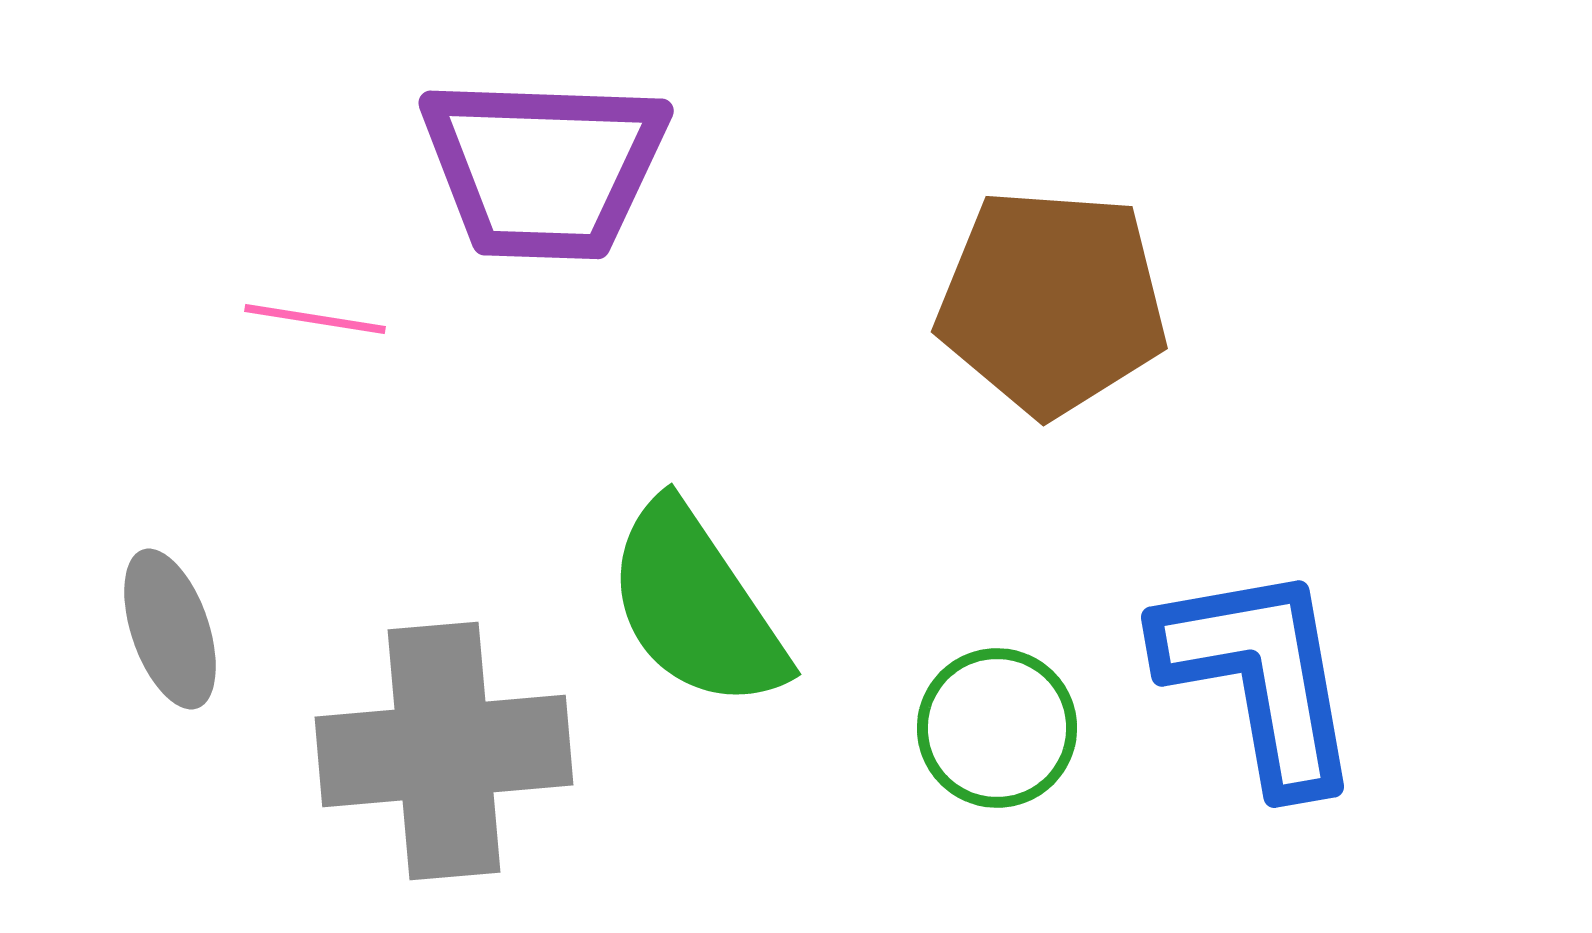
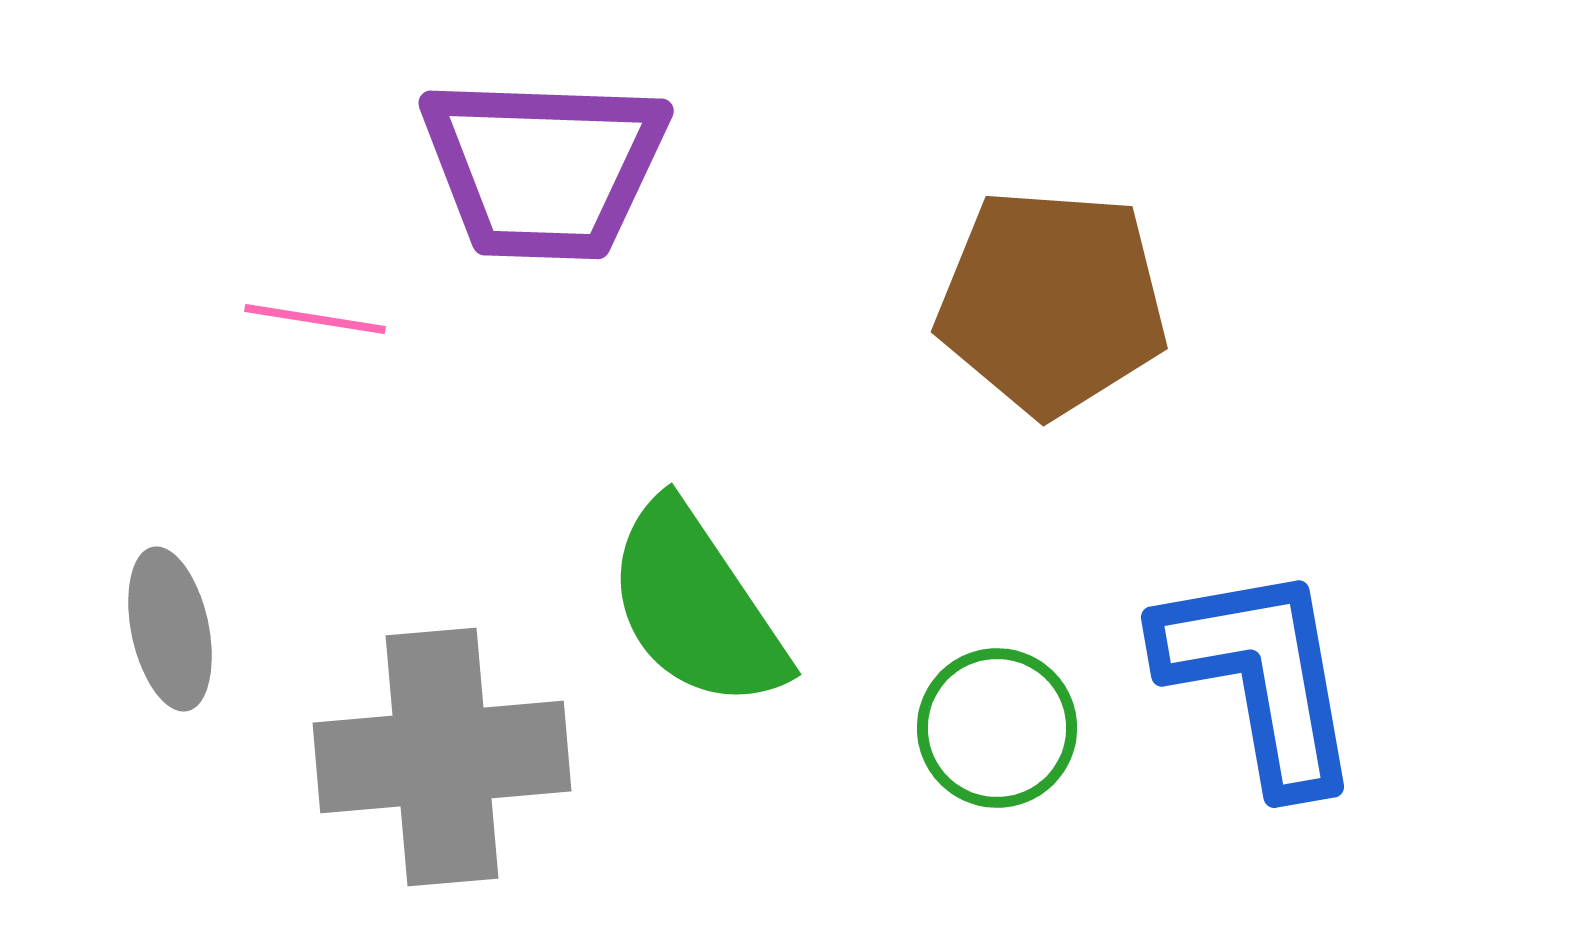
gray ellipse: rotated 7 degrees clockwise
gray cross: moved 2 px left, 6 px down
